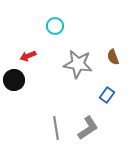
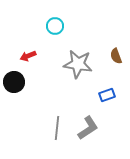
brown semicircle: moved 3 px right, 1 px up
black circle: moved 2 px down
blue rectangle: rotated 35 degrees clockwise
gray line: moved 1 px right; rotated 15 degrees clockwise
